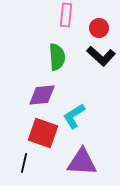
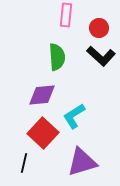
red square: rotated 24 degrees clockwise
purple triangle: rotated 20 degrees counterclockwise
